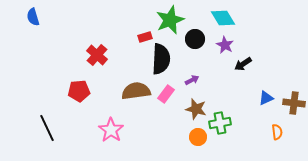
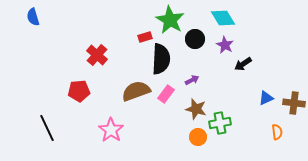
green star: rotated 20 degrees counterclockwise
brown semicircle: rotated 12 degrees counterclockwise
